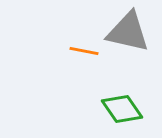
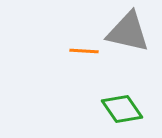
orange line: rotated 8 degrees counterclockwise
